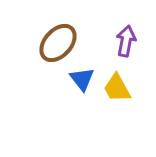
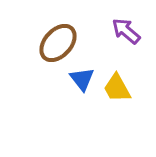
purple arrow: moved 10 px up; rotated 60 degrees counterclockwise
